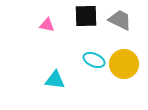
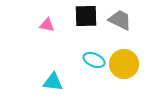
cyan triangle: moved 2 px left, 2 px down
